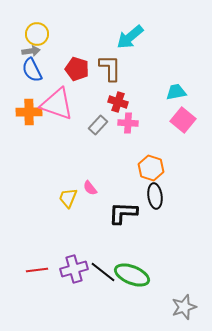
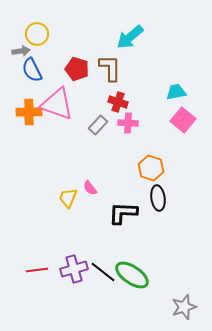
gray arrow: moved 10 px left
black ellipse: moved 3 px right, 2 px down
green ellipse: rotated 12 degrees clockwise
